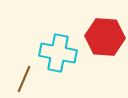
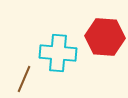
cyan cross: rotated 6 degrees counterclockwise
